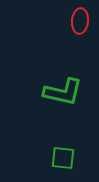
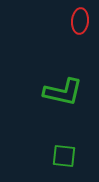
green square: moved 1 px right, 2 px up
